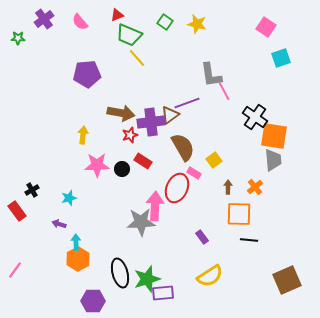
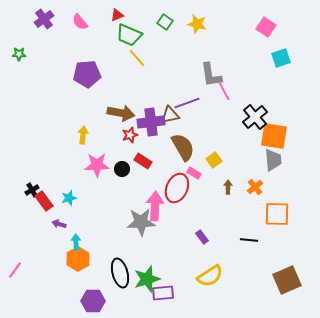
green star at (18, 38): moved 1 px right, 16 px down
brown triangle at (170, 115): rotated 24 degrees clockwise
black cross at (255, 117): rotated 15 degrees clockwise
red rectangle at (17, 211): moved 27 px right, 10 px up
orange square at (239, 214): moved 38 px right
